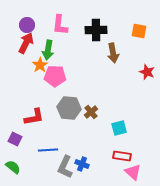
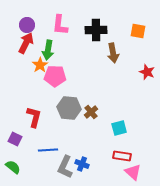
orange square: moved 1 px left
red L-shape: rotated 65 degrees counterclockwise
